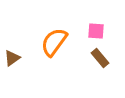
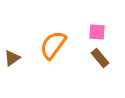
pink square: moved 1 px right, 1 px down
orange semicircle: moved 1 px left, 3 px down
